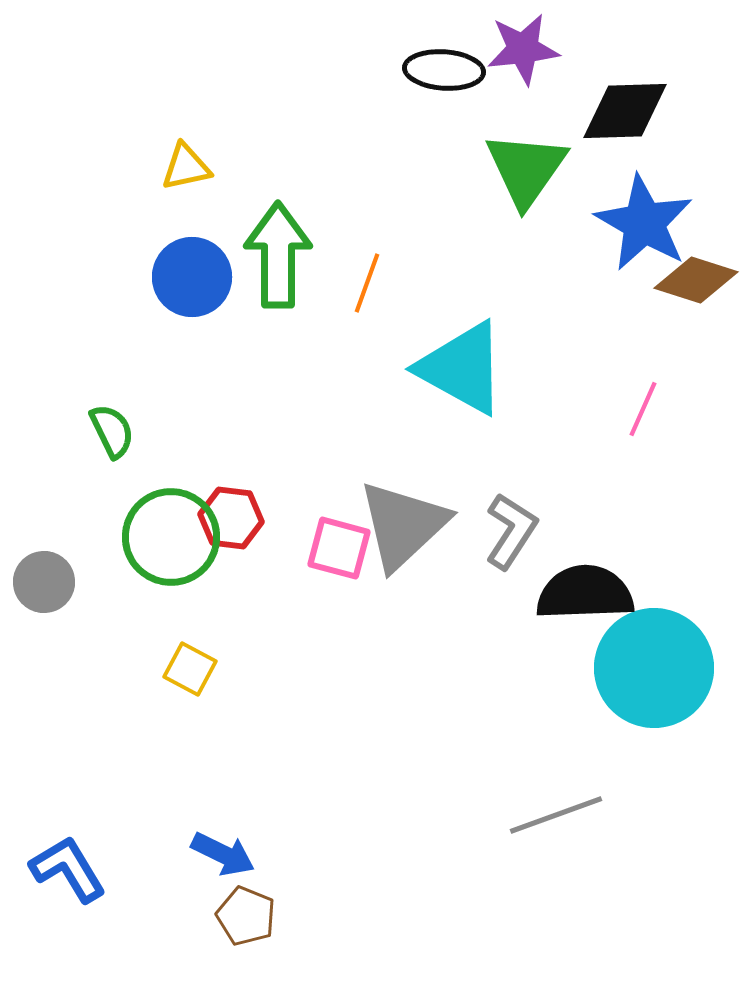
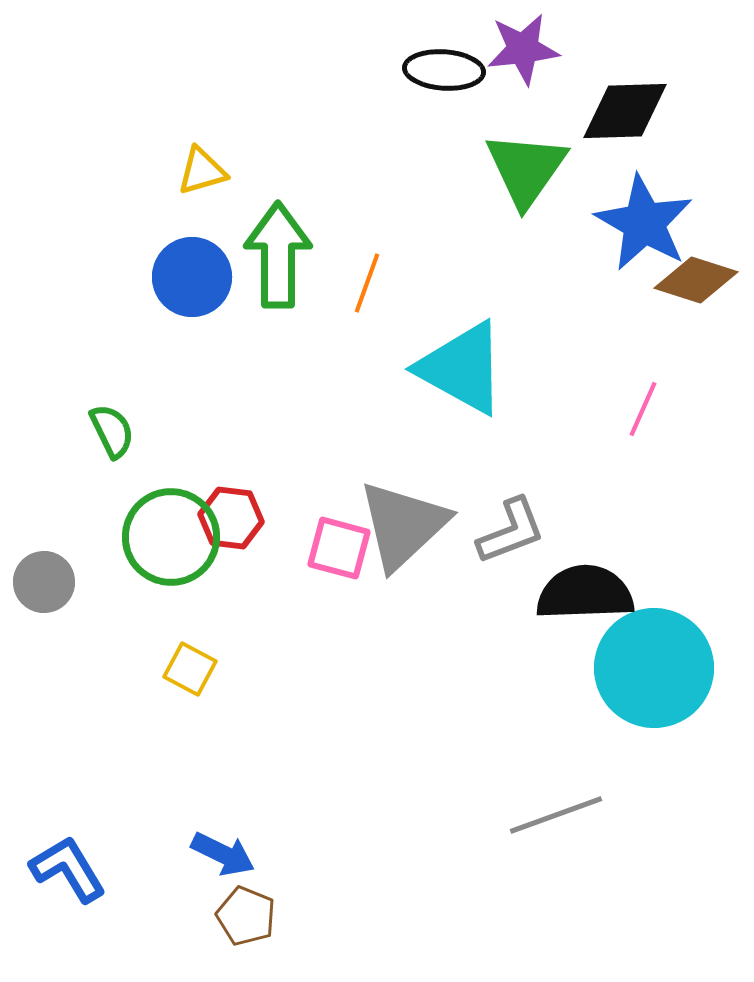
yellow triangle: moved 16 px right, 4 px down; rotated 4 degrees counterclockwise
gray L-shape: rotated 36 degrees clockwise
